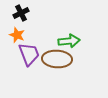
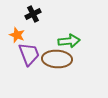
black cross: moved 12 px right, 1 px down
